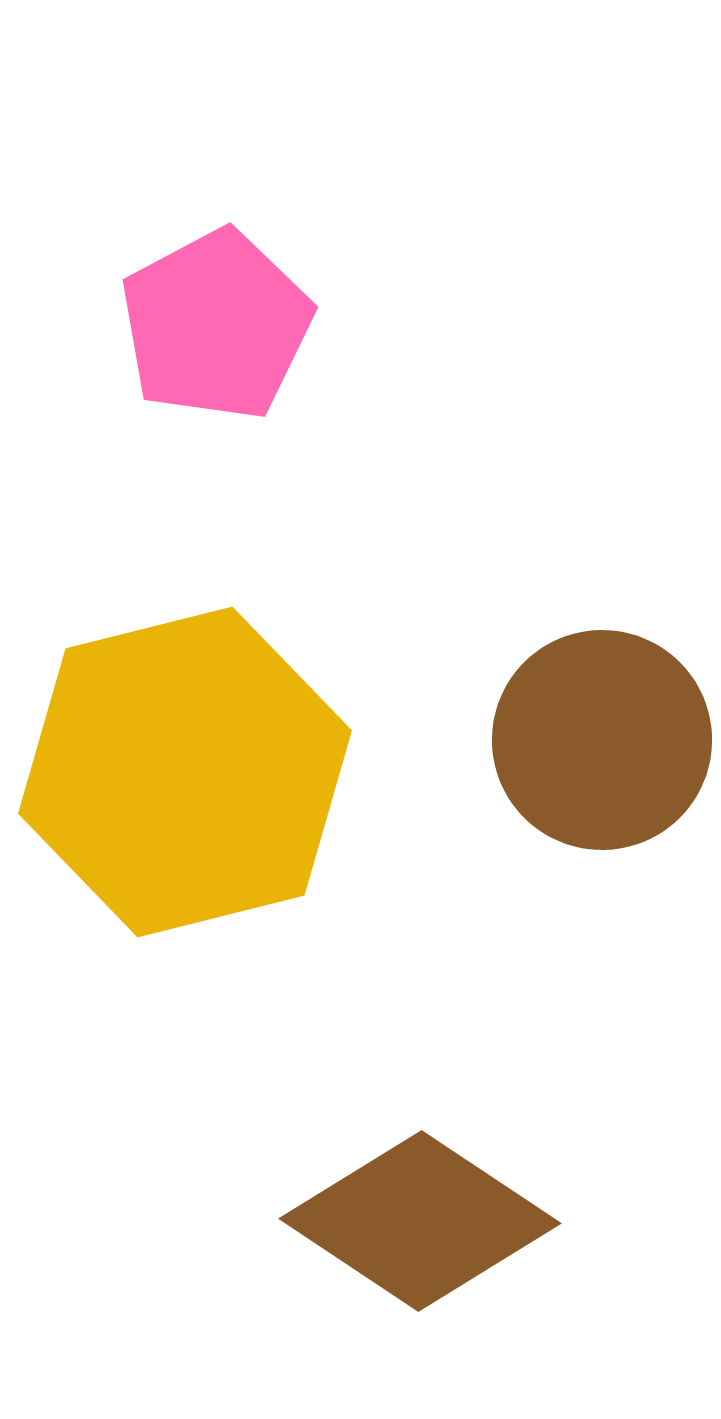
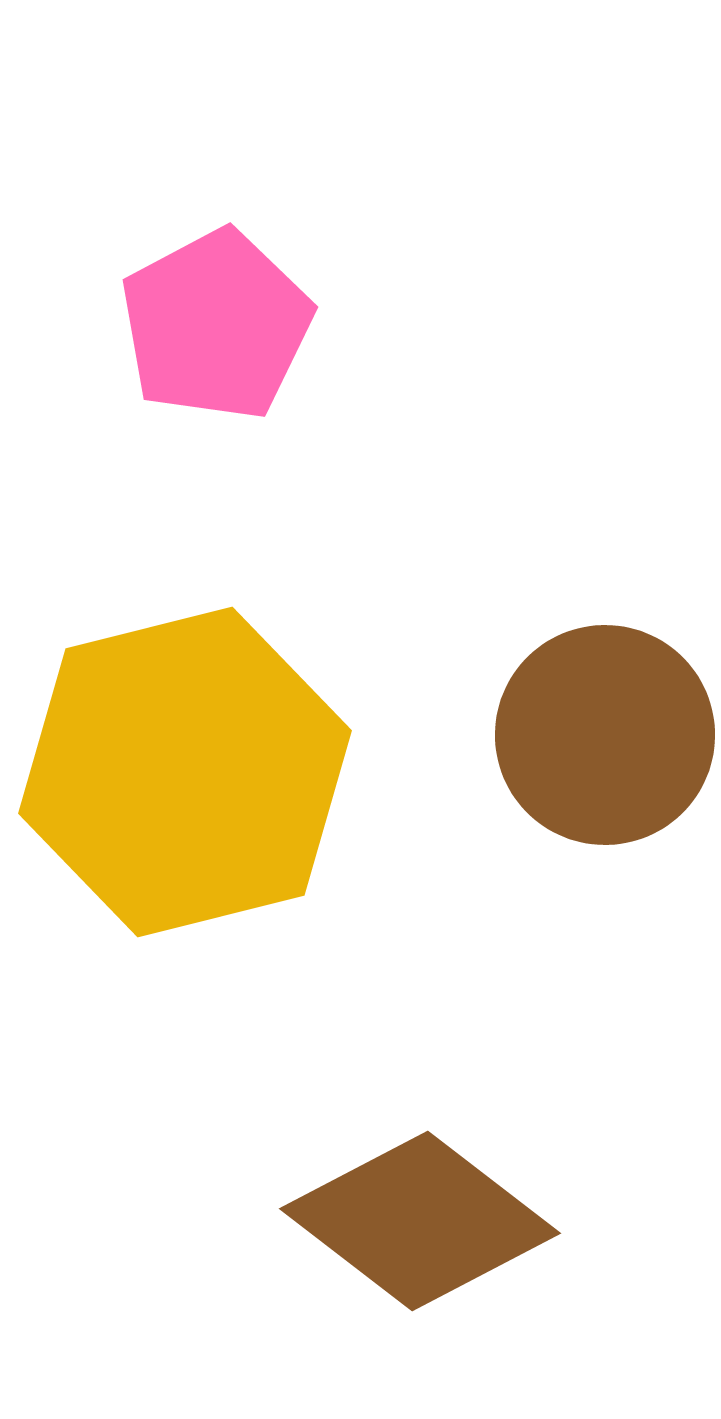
brown circle: moved 3 px right, 5 px up
brown diamond: rotated 4 degrees clockwise
